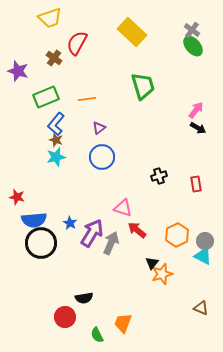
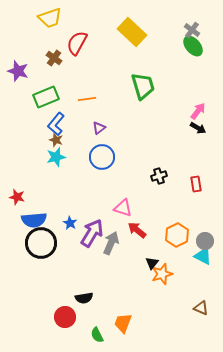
pink arrow: moved 2 px right, 1 px down
